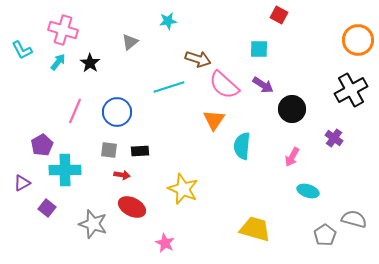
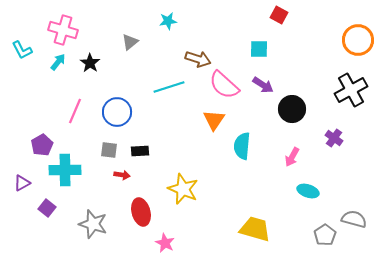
red ellipse: moved 9 px right, 5 px down; rotated 48 degrees clockwise
